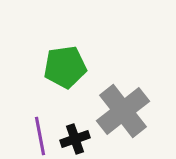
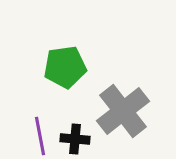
black cross: rotated 24 degrees clockwise
